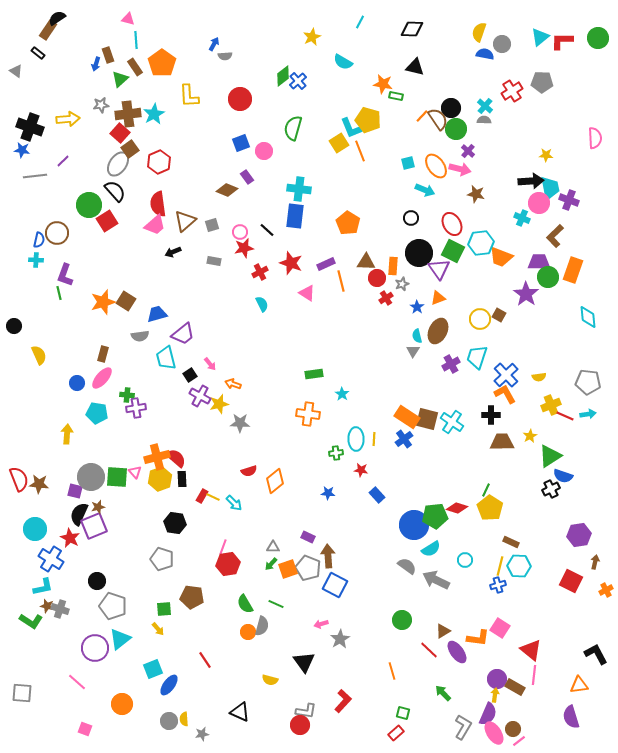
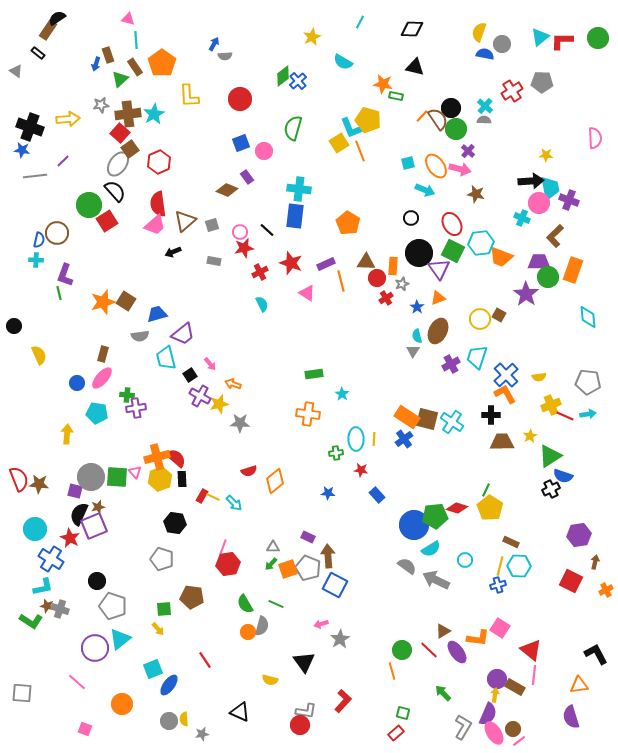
green circle at (402, 620): moved 30 px down
